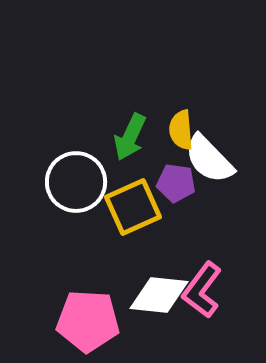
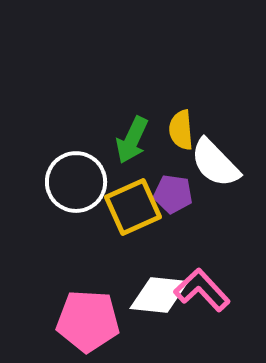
green arrow: moved 2 px right, 3 px down
white semicircle: moved 6 px right, 4 px down
purple pentagon: moved 3 px left, 11 px down
pink L-shape: rotated 100 degrees clockwise
